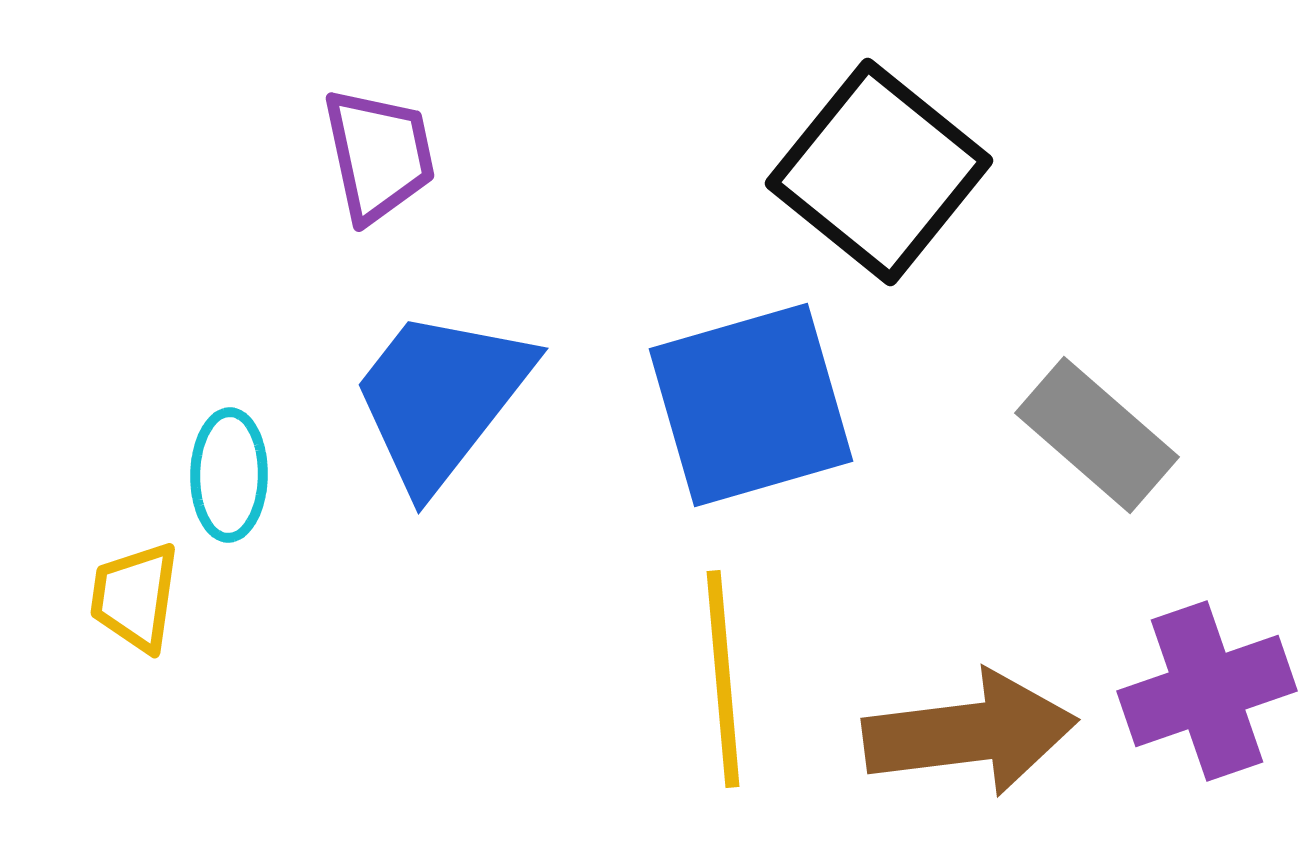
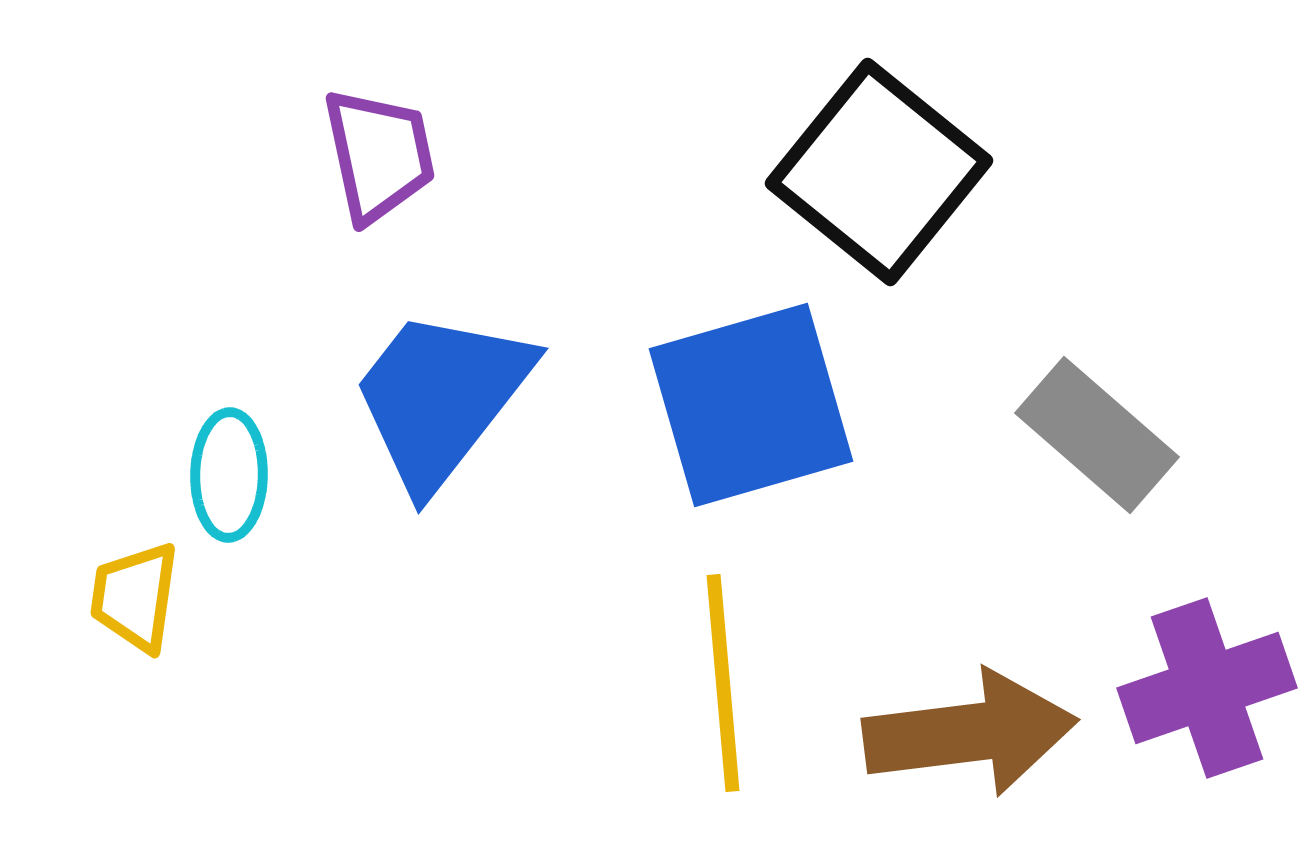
yellow line: moved 4 px down
purple cross: moved 3 px up
